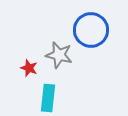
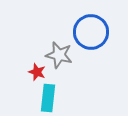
blue circle: moved 2 px down
red star: moved 8 px right, 4 px down
